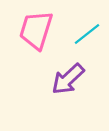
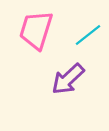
cyan line: moved 1 px right, 1 px down
